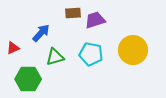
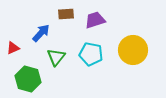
brown rectangle: moved 7 px left, 1 px down
green triangle: moved 1 px right; rotated 36 degrees counterclockwise
green hexagon: rotated 15 degrees clockwise
